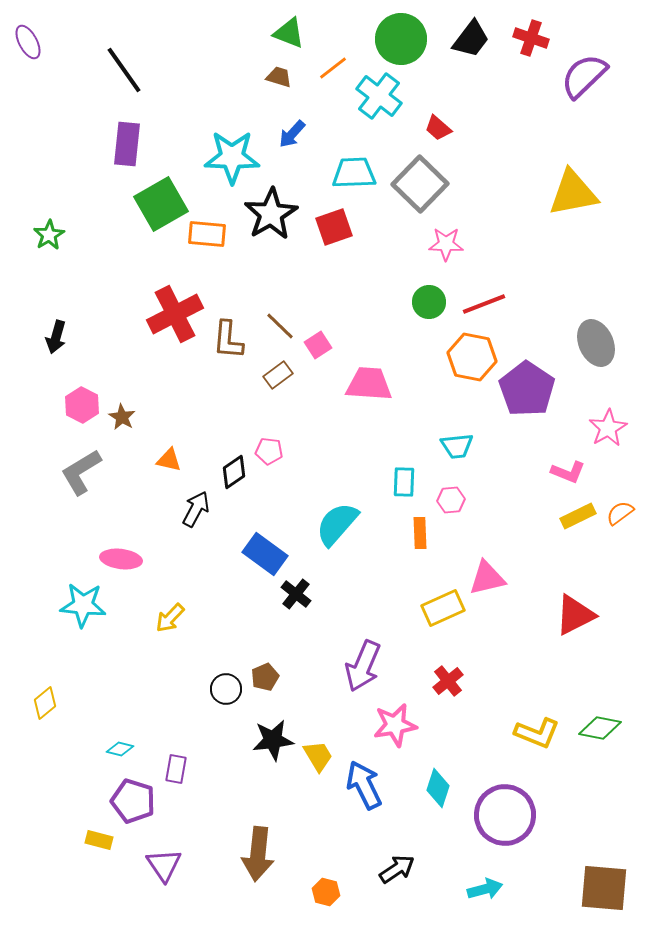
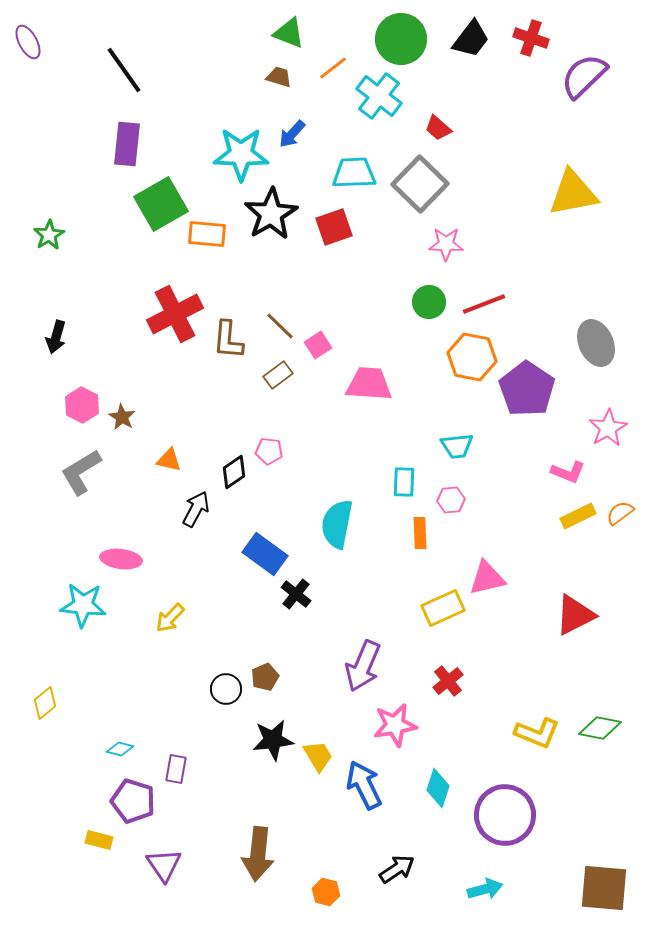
cyan star at (232, 157): moved 9 px right, 3 px up
cyan semicircle at (337, 524): rotated 30 degrees counterclockwise
